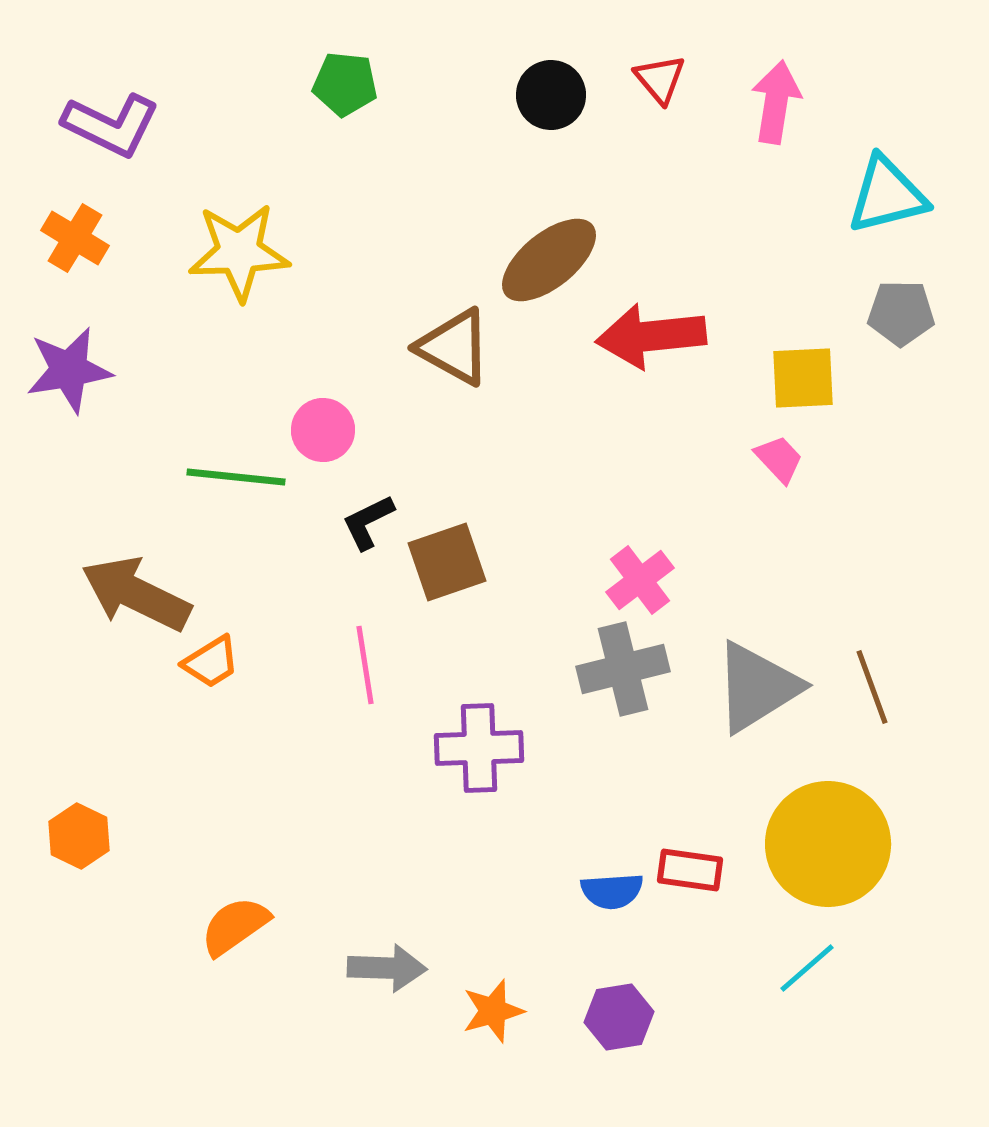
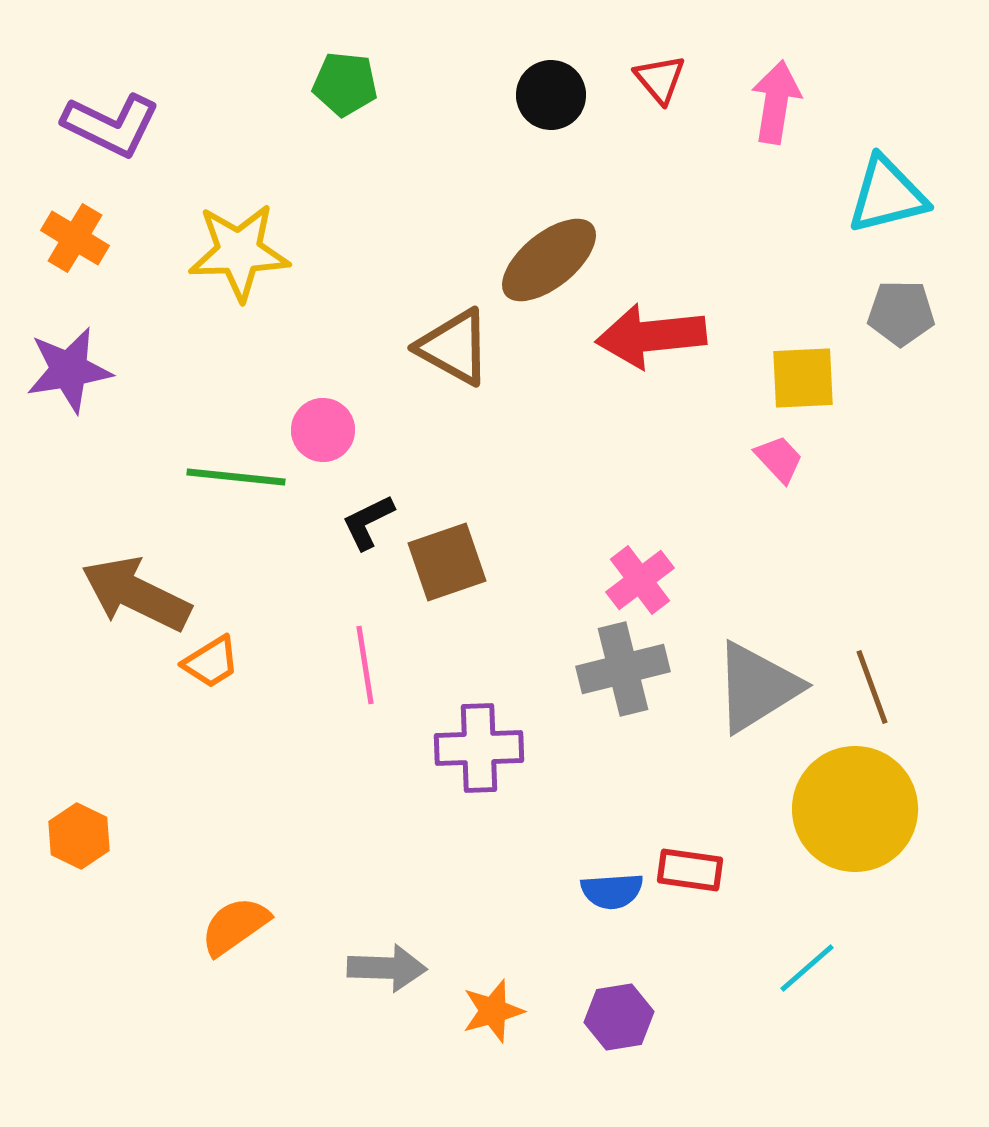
yellow circle: moved 27 px right, 35 px up
